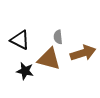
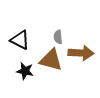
brown arrow: moved 2 px left; rotated 20 degrees clockwise
brown triangle: moved 2 px right, 1 px down
